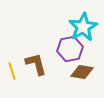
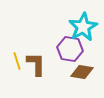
purple hexagon: rotated 20 degrees clockwise
brown L-shape: rotated 15 degrees clockwise
yellow line: moved 5 px right, 10 px up
